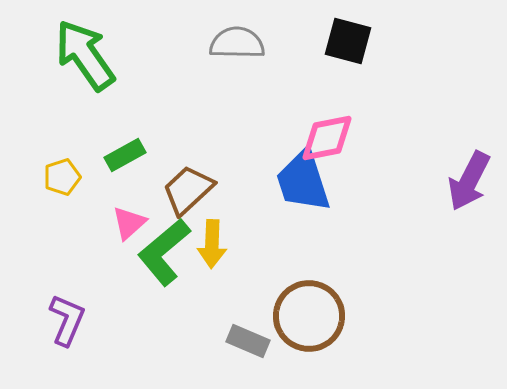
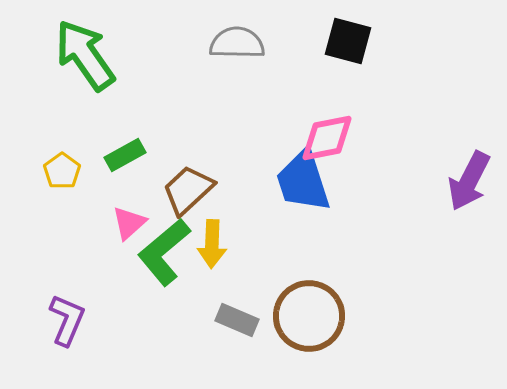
yellow pentagon: moved 6 px up; rotated 18 degrees counterclockwise
gray rectangle: moved 11 px left, 21 px up
